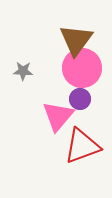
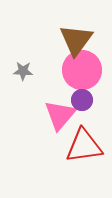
pink circle: moved 2 px down
purple circle: moved 2 px right, 1 px down
pink triangle: moved 2 px right, 1 px up
red triangle: moved 2 px right; rotated 12 degrees clockwise
